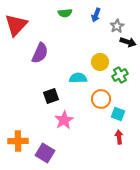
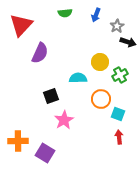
red triangle: moved 5 px right
